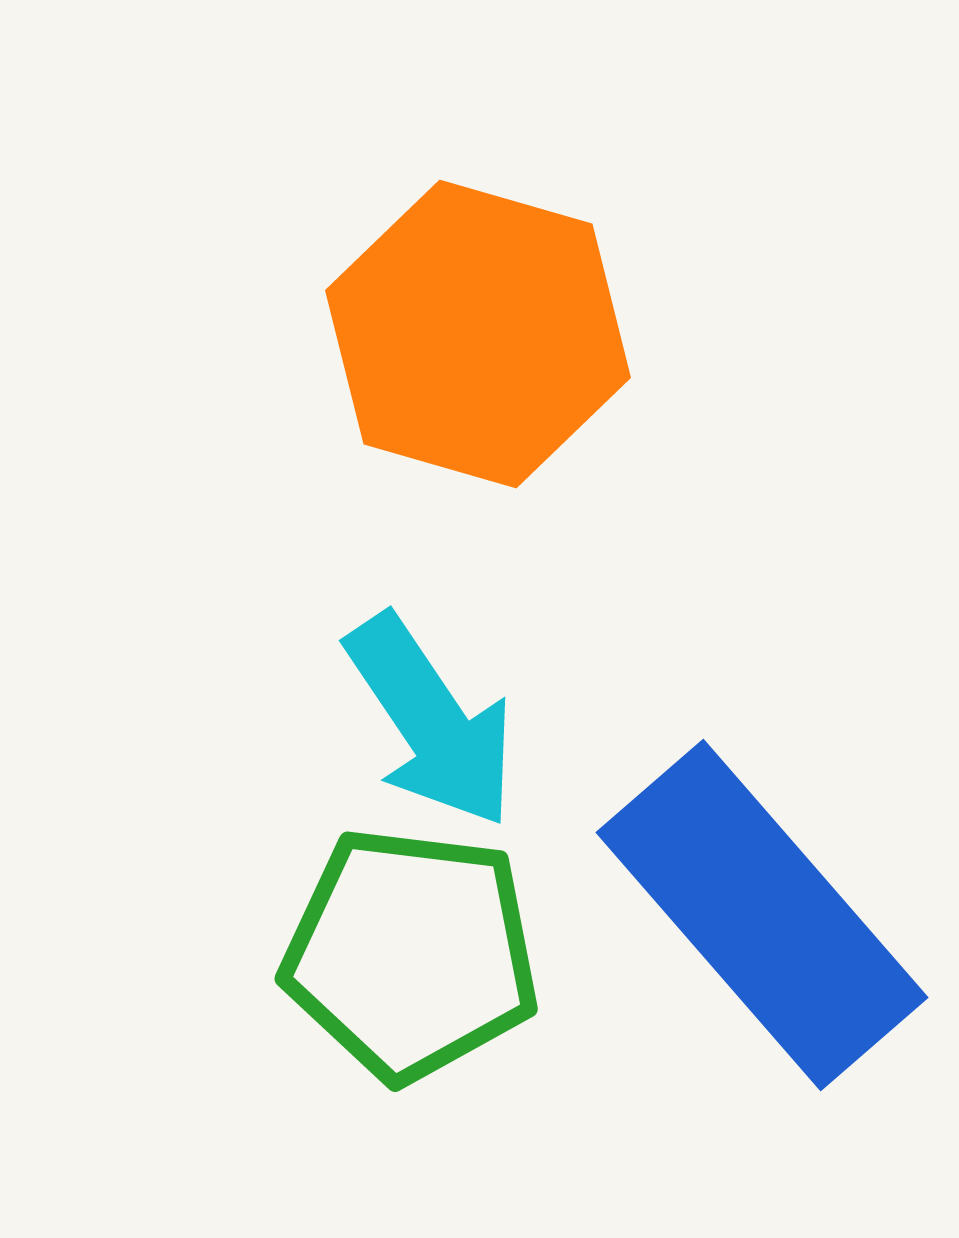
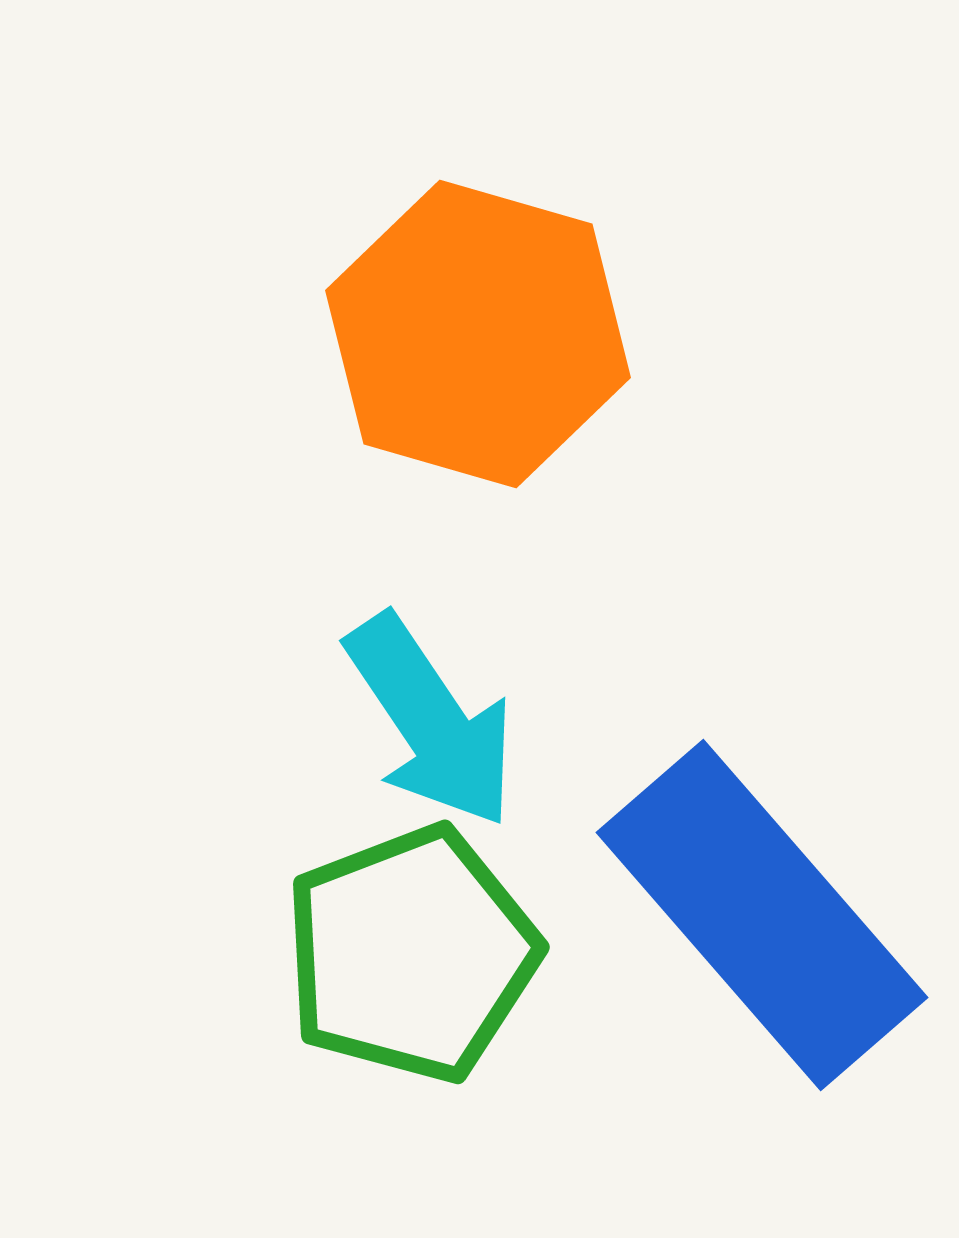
green pentagon: rotated 28 degrees counterclockwise
